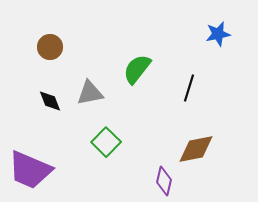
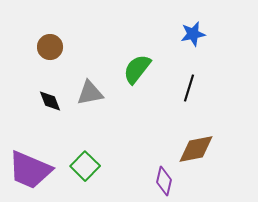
blue star: moved 25 px left
green square: moved 21 px left, 24 px down
